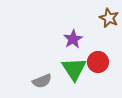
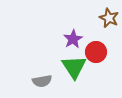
red circle: moved 2 px left, 10 px up
green triangle: moved 2 px up
gray semicircle: rotated 12 degrees clockwise
